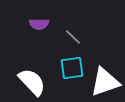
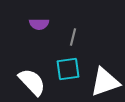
gray line: rotated 60 degrees clockwise
cyan square: moved 4 px left, 1 px down
